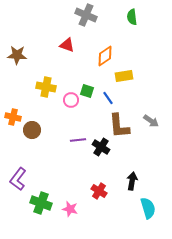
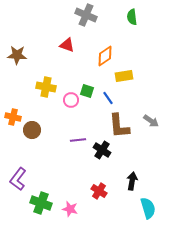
black cross: moved 1 px right, 3 px down
